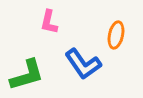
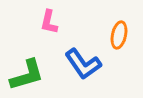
orange ellipse: moved 3 px right
